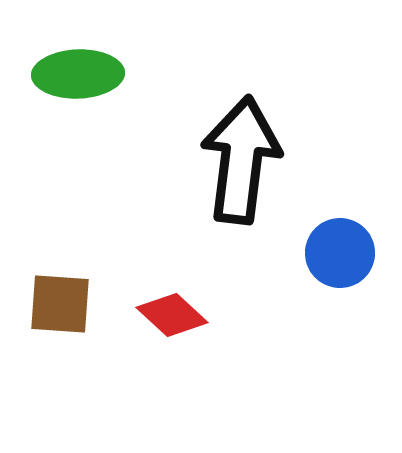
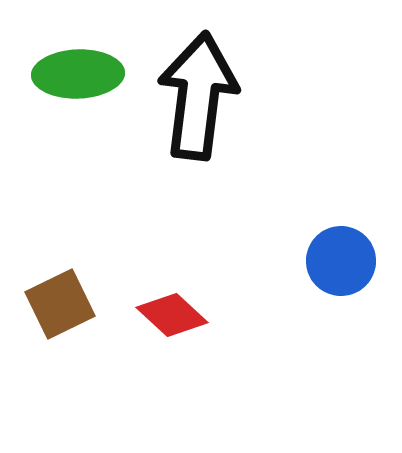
black arrow: moved 43 px left, 64 px up
blue circle: moved 1 px right, 8 px down
brown square: rotated 30 degrees counterclockwise
